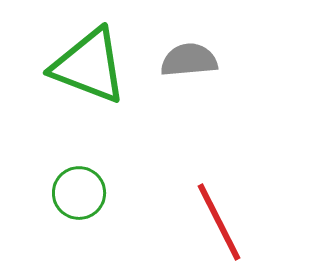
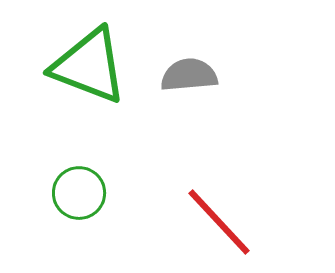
gray semicircle: moved 15 px down
red line: rotated 16 degrees counterclockwise
